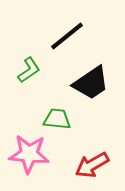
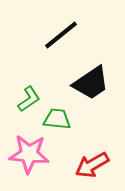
black line: moved 6 px left, 1 px up
green L-shape: moved 29 px down
